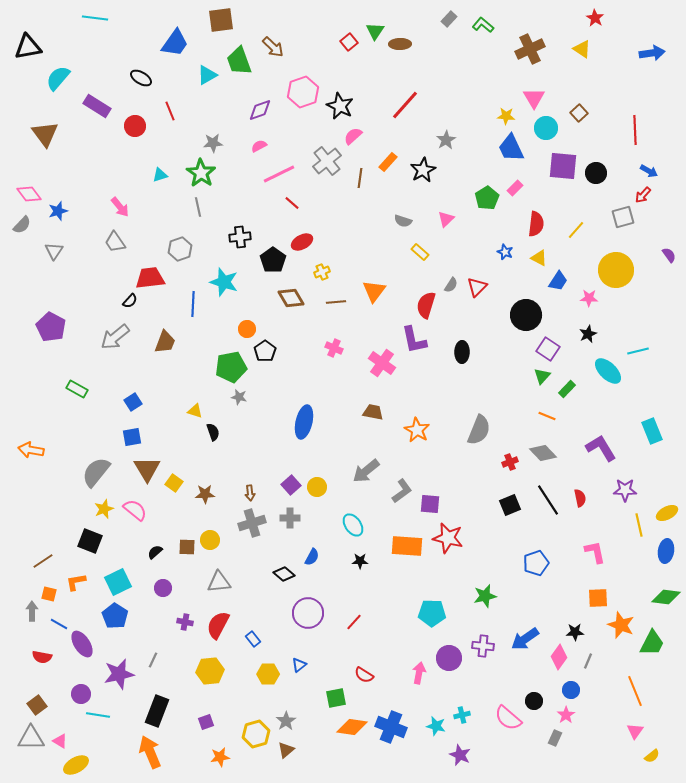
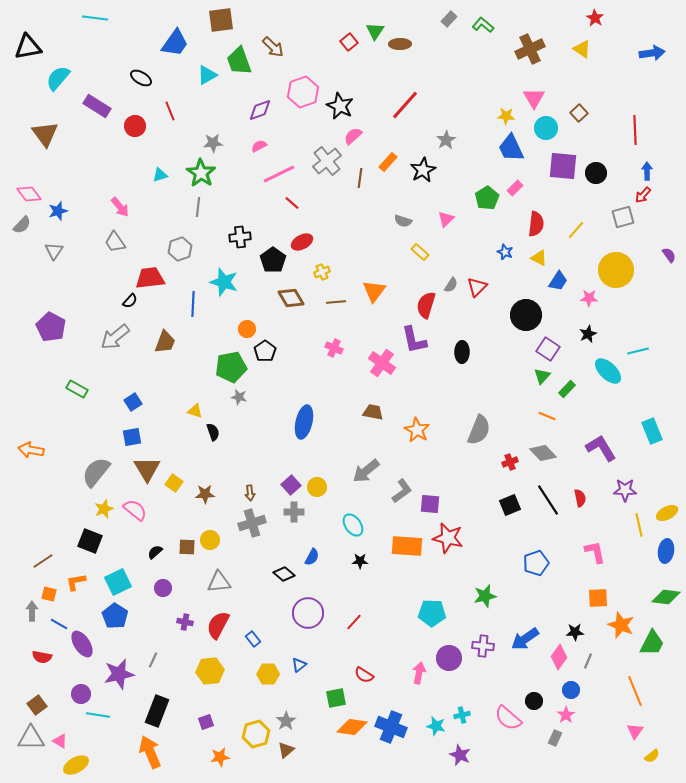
blue arrow at (649, 171): moved 2 px left; rotated 120 degrees counterclockwise
gray line at (198, 207): rotated 18 degrees clockwise
gray cross at (290, 518): moved 4 px right, 6 px up
